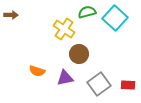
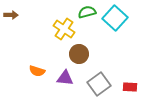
purple triangle: rotated 18 degrees clockwise
red rectangle: moved 2 px right, 2 px down
